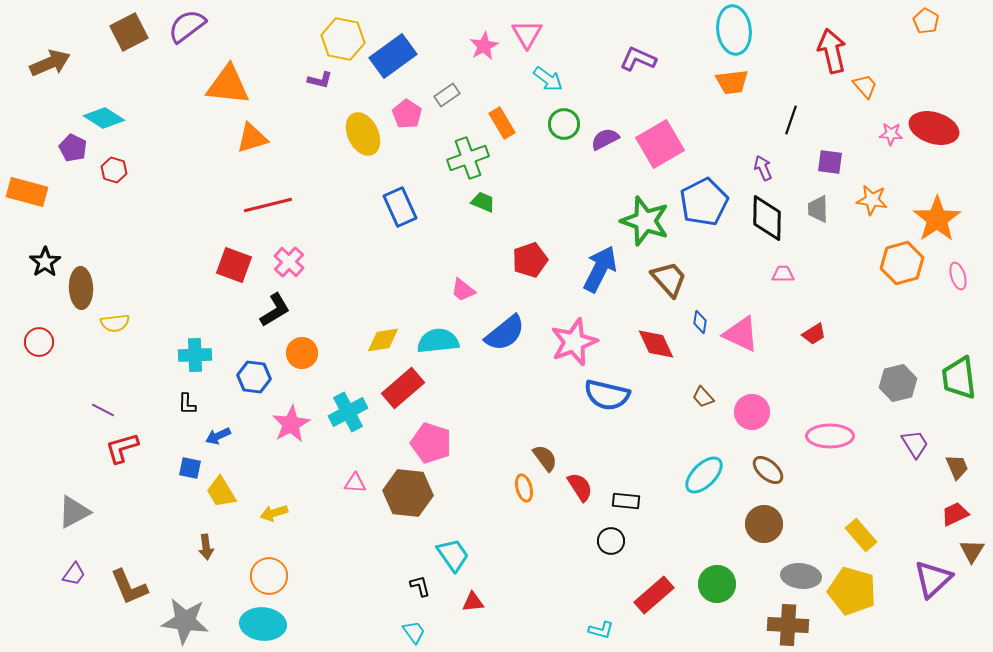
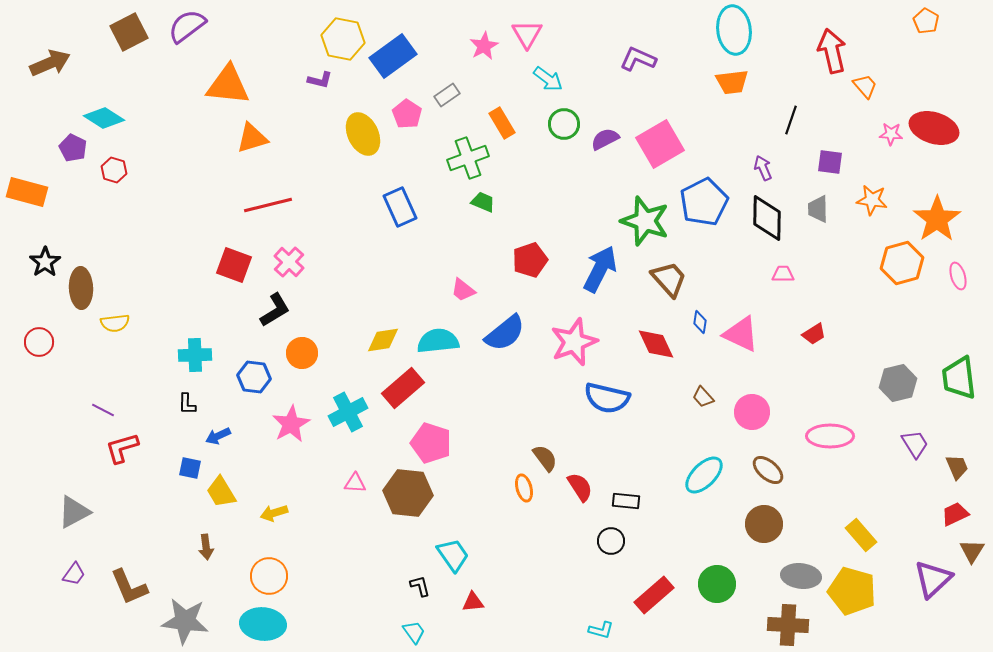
blue semicircle at (607, 395): moved 3 px down
